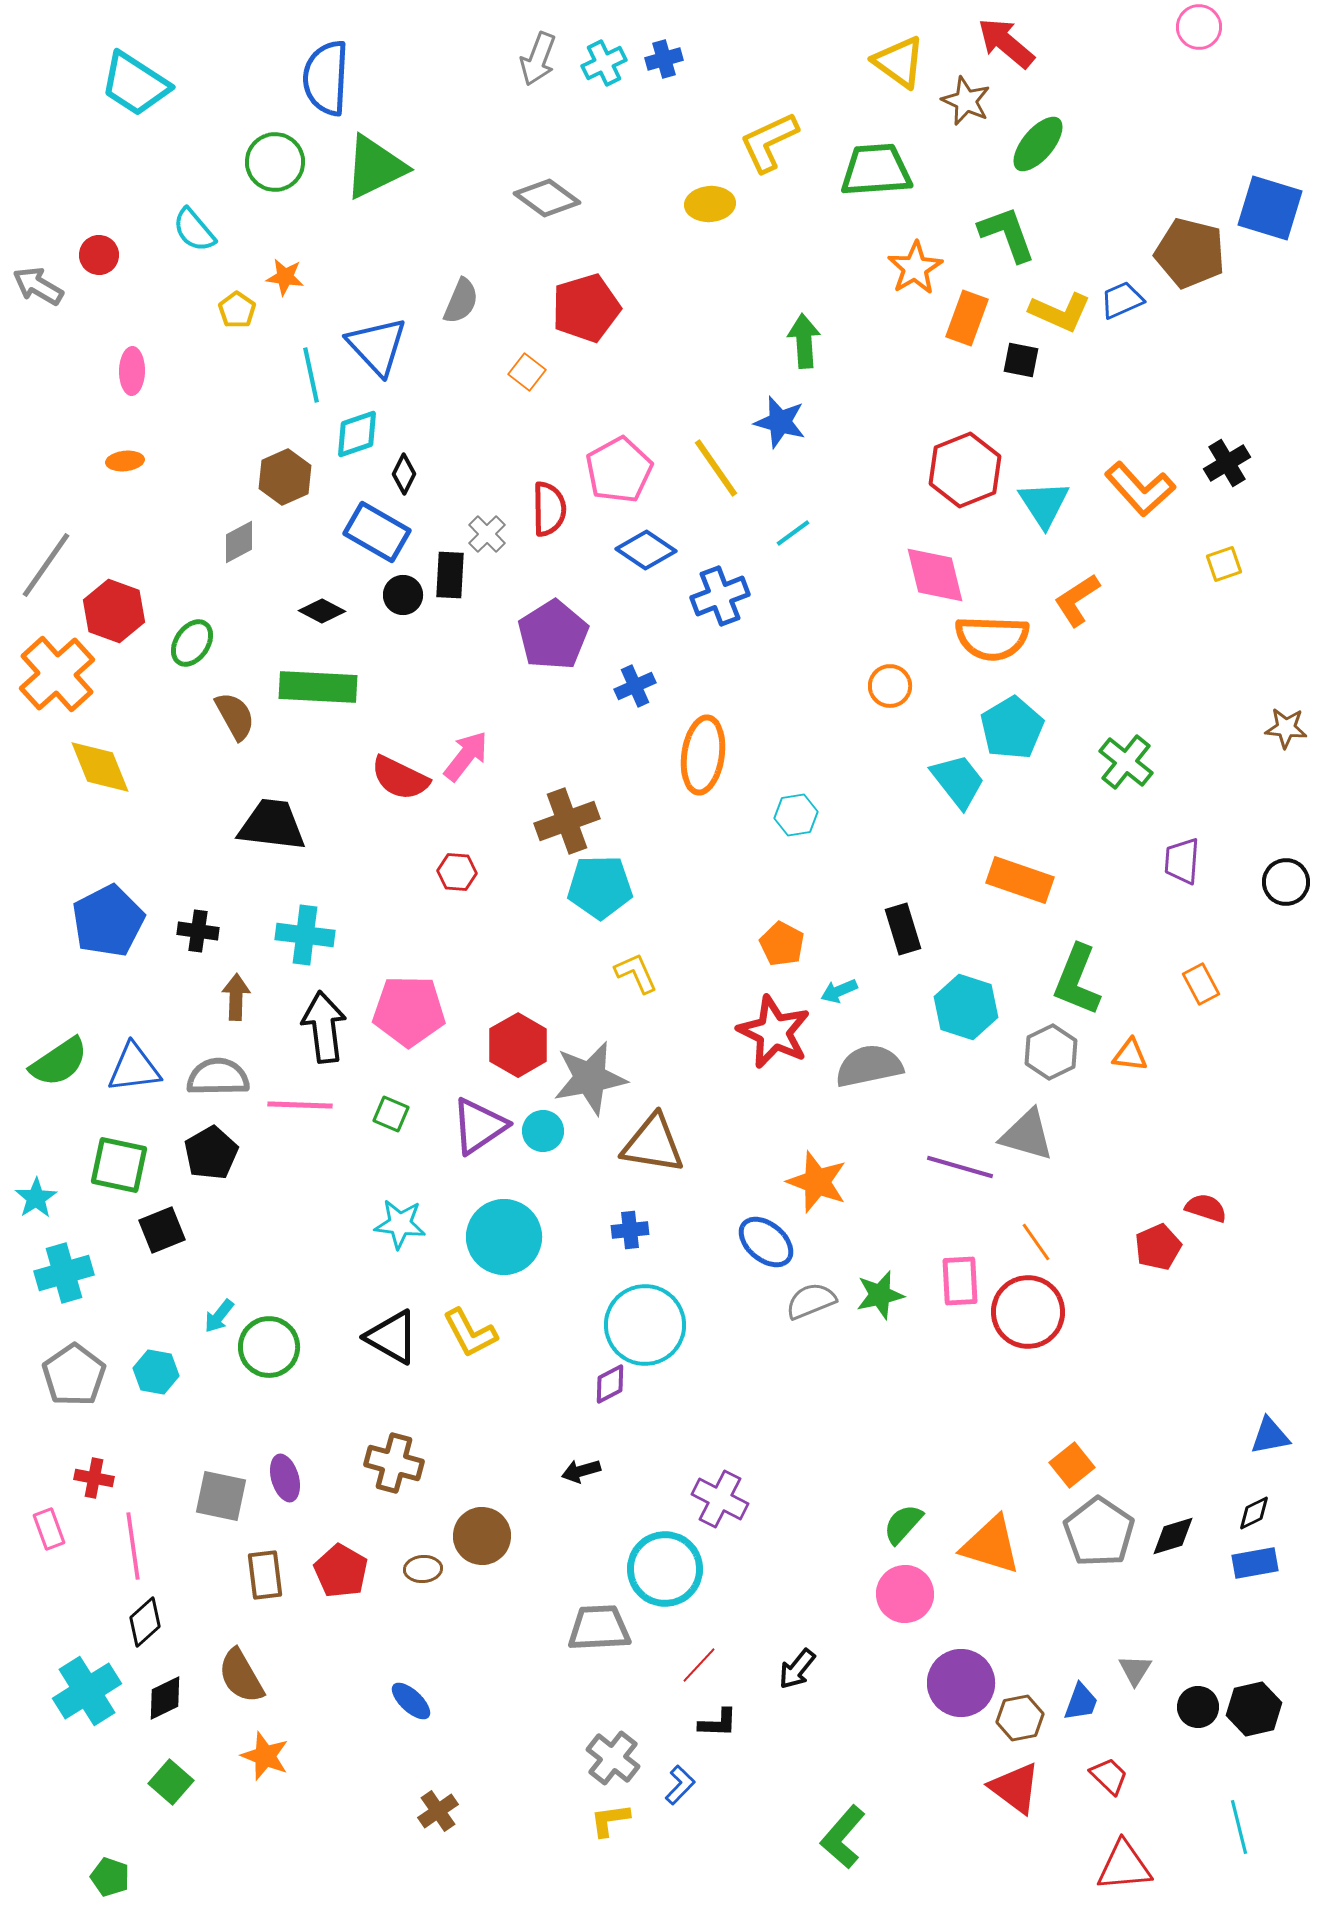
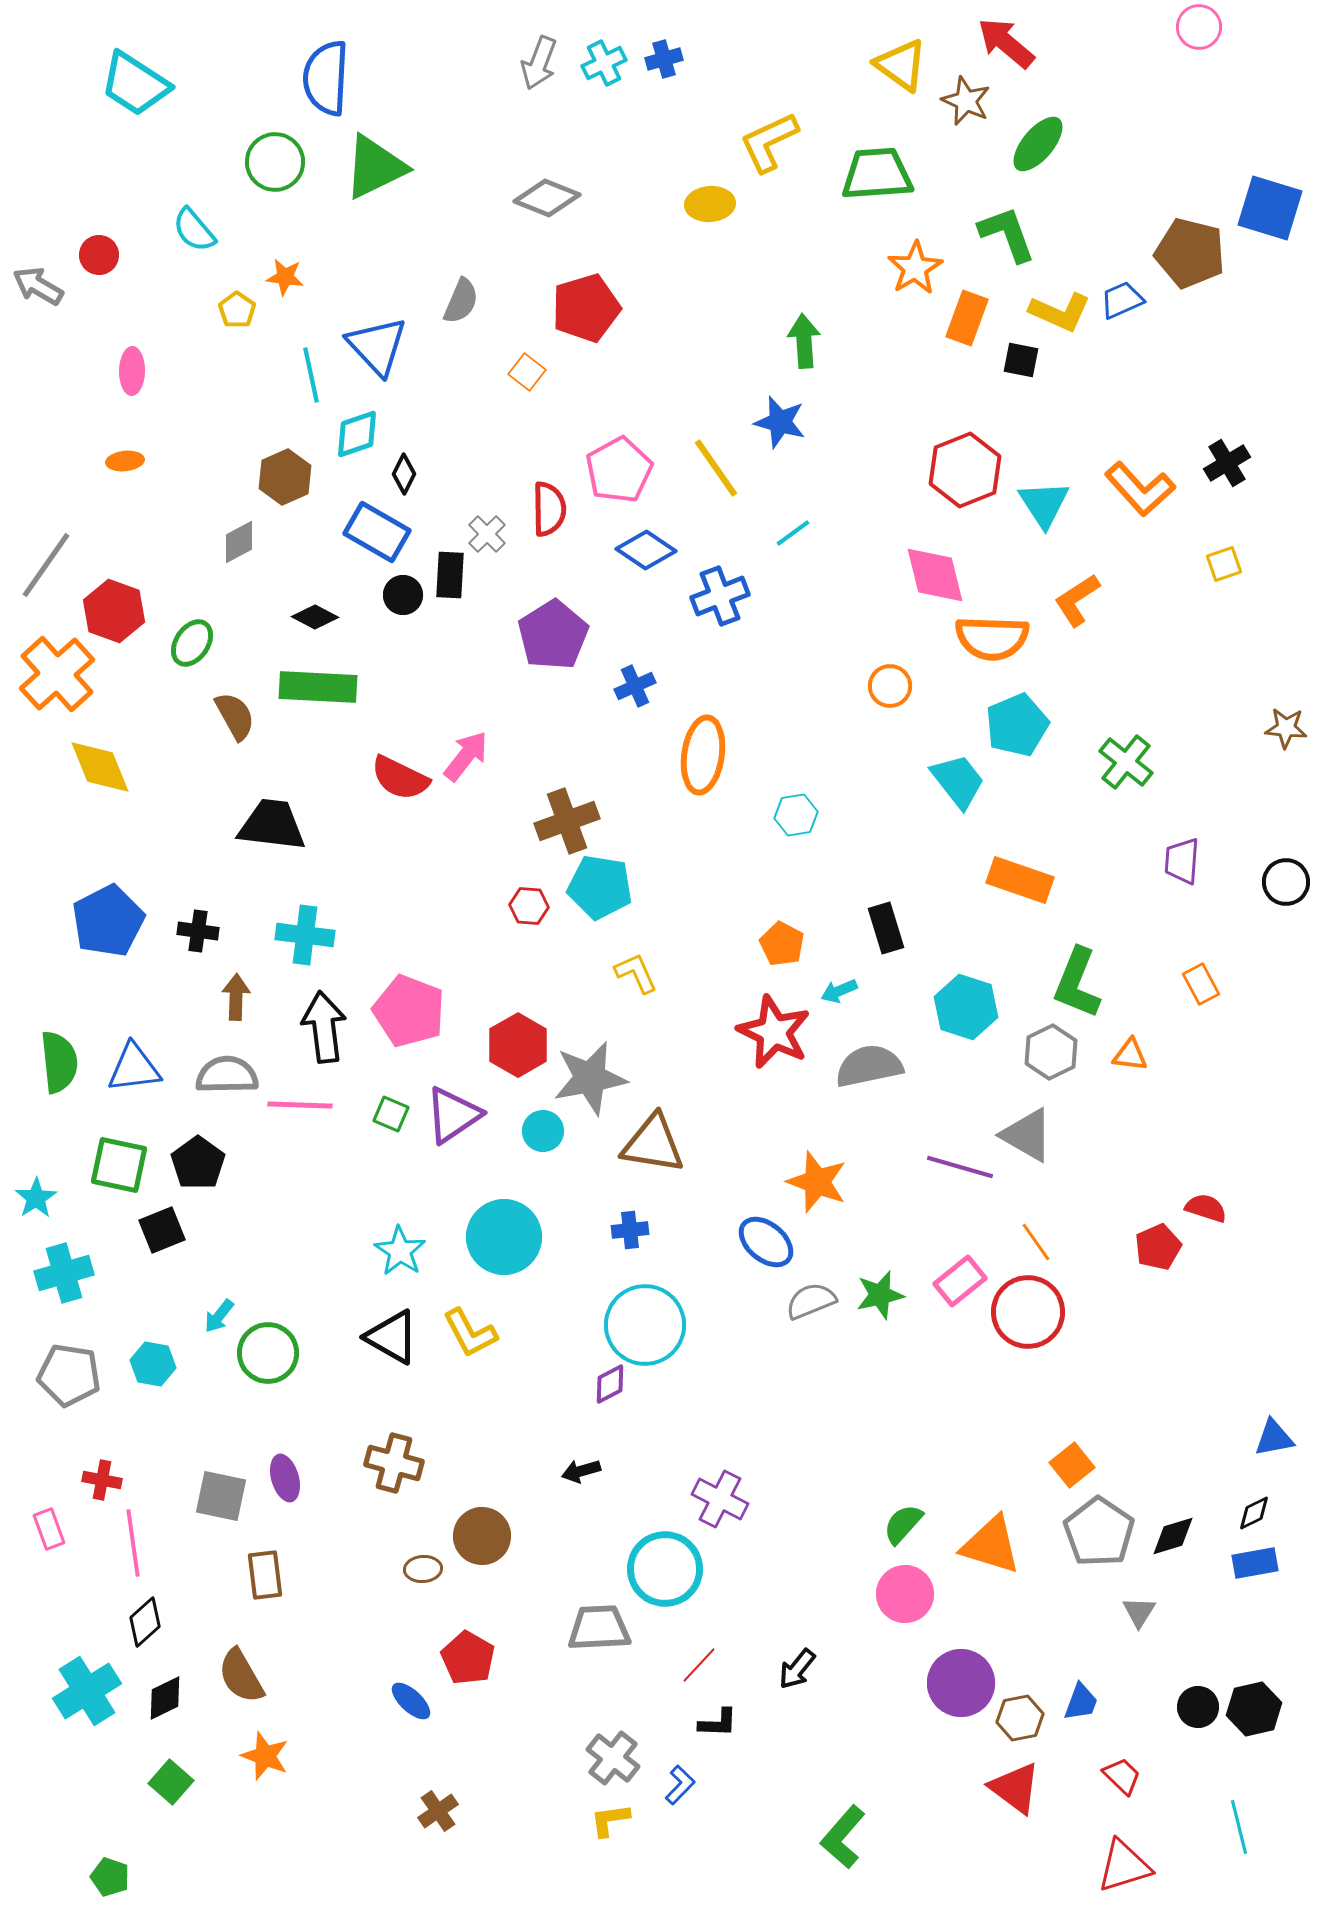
gray arrow at (538, 59): moved 1 px right, 4 px down
yellow triangle at (899, 62): moved 2 px right, 3 px down
green trapezoid at (876, 170): moved 1 px right, 4 px down
gray diamond at (547, 198): rotated 14 degrees counterclockwise
black diamond at (322, 611): moved 7 px left, 6 px down
cyan pentagon at (1012, 728): moved 5 px right, 3 px up; rotated 8 degrees clockwise
red hexagon at (457, 872): moved 72 px right, 34 px down
cyan pentagon at (600, 887): rotated 10 degrees clockwise
black rectangle at (903, 929): moved 17 px left, 1 px up
green L-shape at (1077, 980): moved 3 px down
pink pentagon at (409, 1011): rotated 20 degrees clockwise
green semicircle at (59, 1062): rotated 62 degrees counterclockwise
gray semicircle at (218, 1077): moved 9 px right, 2 px up
purple triangle at (479, 1126): moved 26 px left, 11 px up
gray triangle at (1027, 1135): rotated 14 degrees clockwise
black pentagon at (211, 1153): moved 13 px left, 10 px down; rotated 6 degrees counterclockwise
cyan star at (400, 1224): moved 27 px down; rotated 27 degrees clockwise
pink rectangle at (960, 1281): rotated 54 degrees clockwise
green circle at (269, 1347): moved 1 px left, 6 px down
cyan hexagon at (156, 1372): moved 3 px left, 8 px up
gray pentagon at (74, 1375): moved 5 px left; rotated 28 degrees counterclockwise
blue triangle at (1270, 1436): moved 4 px right, 2 px down
red cross at (94, 1478): moved 8 px right, 2 px down
pink line at (133, 1546): moved 3 px up
red pentagon at (341, 1571): moved 127 px right, 87 px down
gray triangle at (1135, 1670): moved 4 px right, 58 px up
red trapezoid at (1109, 1776): moved 13 px right
red triangle at (1124, 1866): rotated 12 degrees counterclockwise
